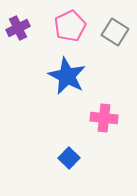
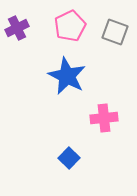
purple cross: moved 1 px left
gray square: rotated 12 degrees counterclockwise
pink cross: rotated 12 degrees counterclockwise
